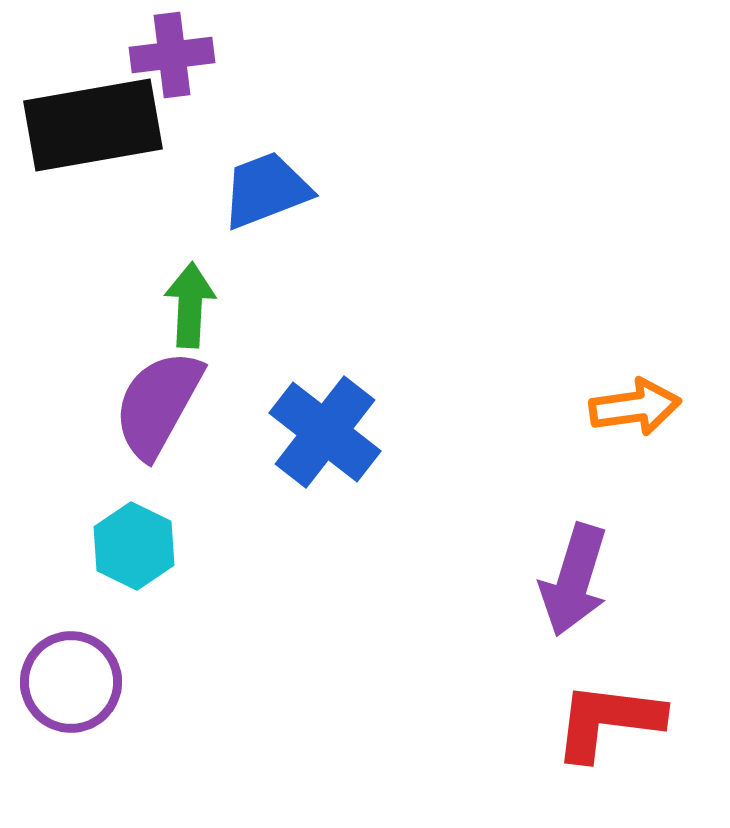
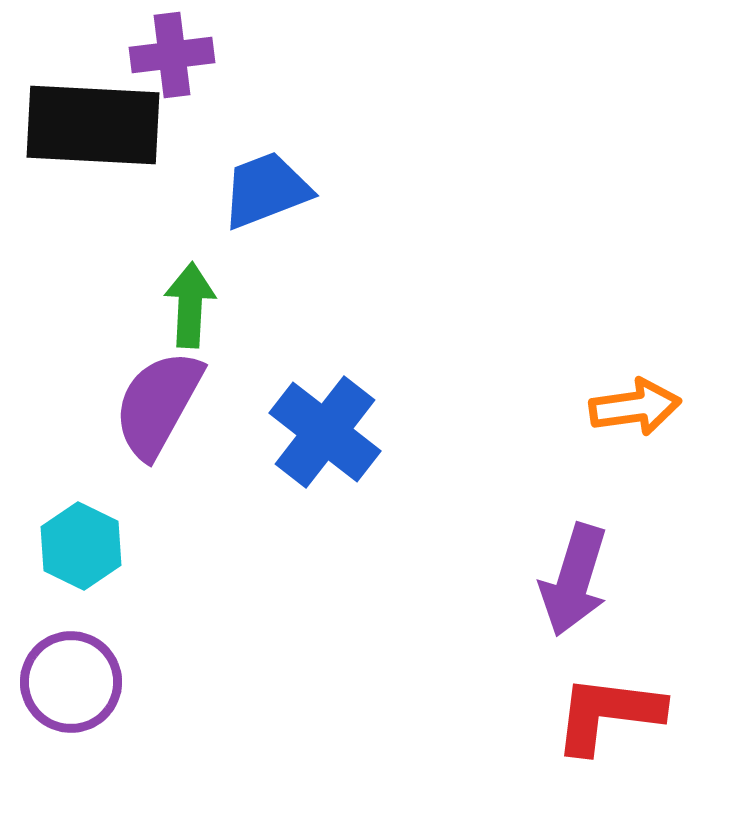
black rectangle: rotated 13 degrees clockwise
cyan hexagon: moved 53 px left
red L-shape: moved 7 px up
